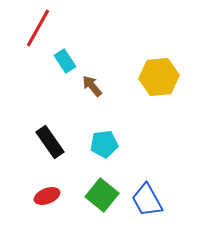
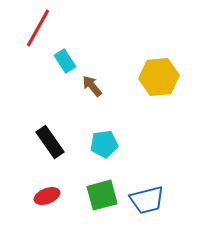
green square: rotated 36 degrees clockwise
blue trapezoid: rotated 75 degrees counterclockwise
